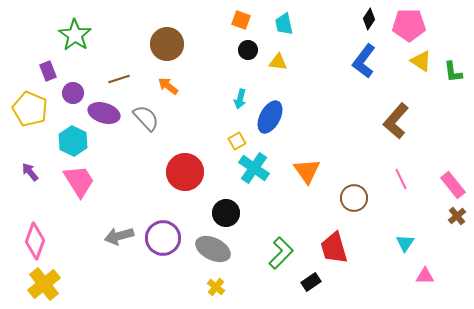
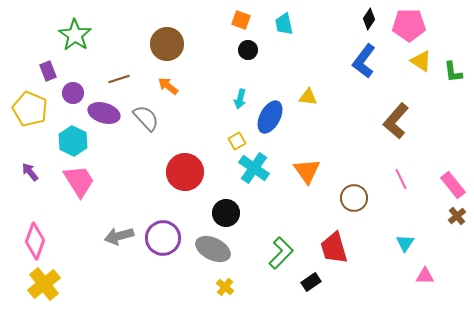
yellow triangle at (278, 62): moved 30 px right, 35 px down
yellow cross at (216, 287): moved 9 px right
